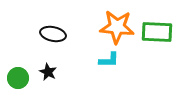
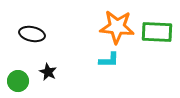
black ellipse: moved 21 px left
green circle: moved 3 px down
